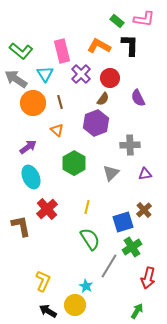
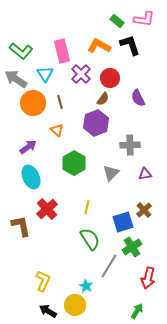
black L-shape: rotated 20 degrees counterclockwise
